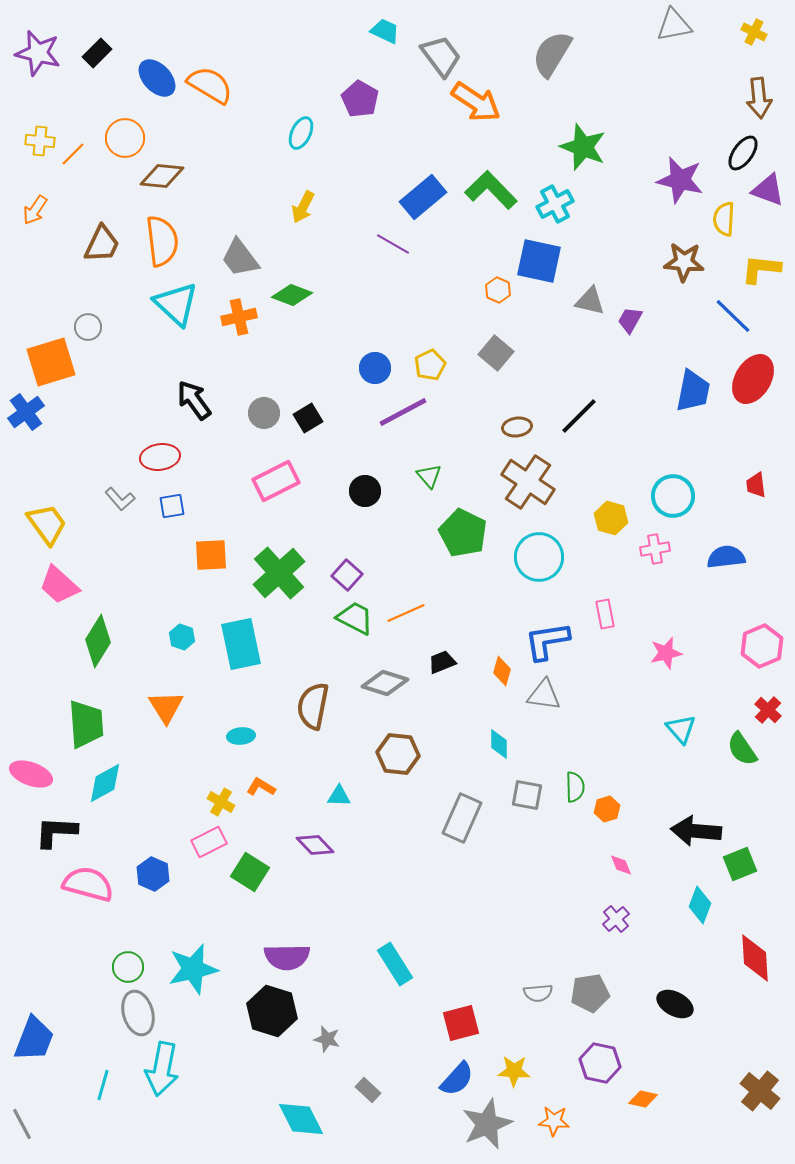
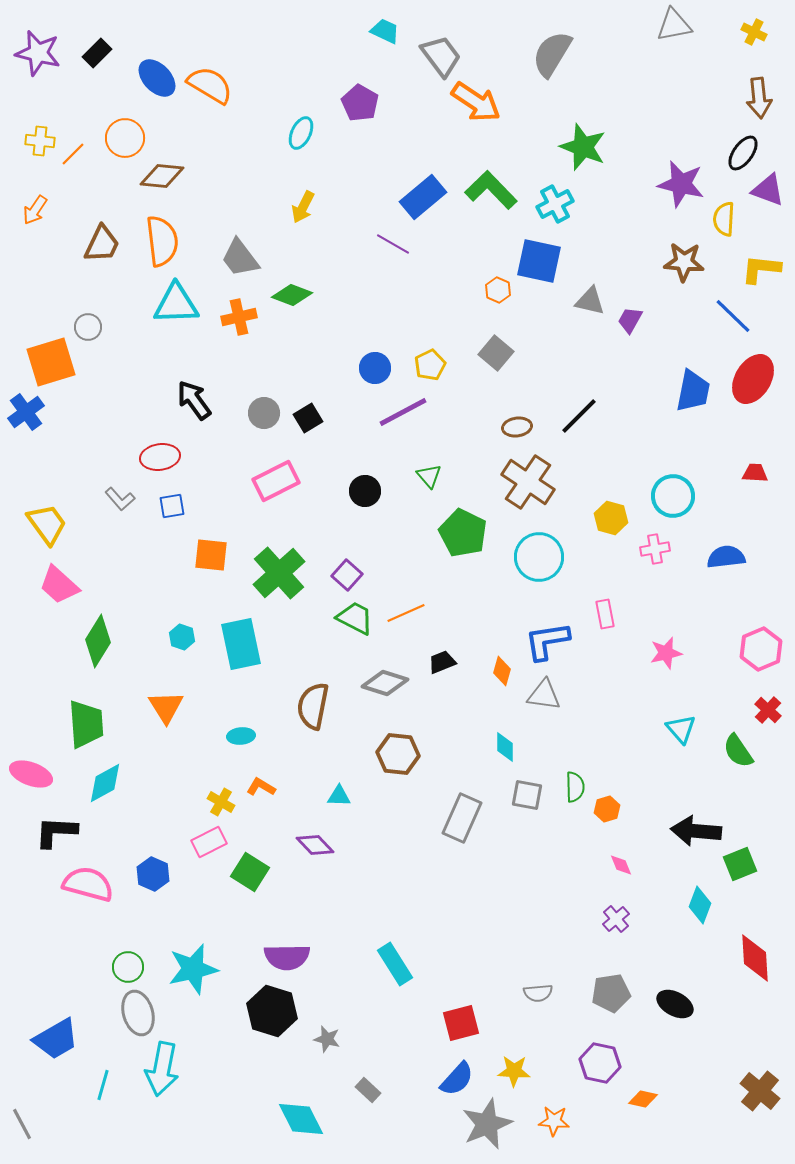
purple pentagon at (360, 99): moved 4 px down
purple star at (680, 180): moved 1 px right, 4 px down
cyan triangle at (176, 304): rotated 45 degrees counterclockwise
red trapezoid at (756, 485): moved 1 px left, 12 px up; rotated 100 degrees clockwise
orange square at (211, 555): rotated 9 degrees clockwise
pink hexagon at (762, 646): moved 1 px left, 3 px down
cyan diamond at (499, 744): moved 6 px right, 3 px down
green semicircle at (742, 749): moved 4 px left, 2 px down
gray pentagon at (590, 993): moved 21 px right
blue trapezoid at (34, 1039): moved 22 px right; rotated 39 degrees clockwise
